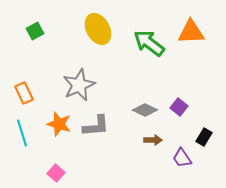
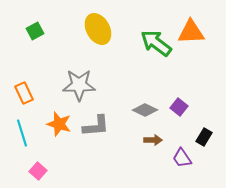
green arrow: moved 7 px right
gray star: rotated 24 degrees clockwise
pink square: moved 18 px left, 2 px up
